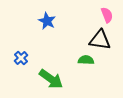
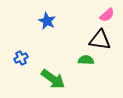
pink semicircle: rotated 70 degrees clockwise
blue cross: rotated 16 degrees clockwise
green arrow: moved 2 px right
